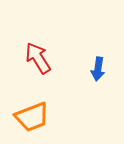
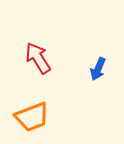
blue arrow: rotated 15 degrees clockwise
